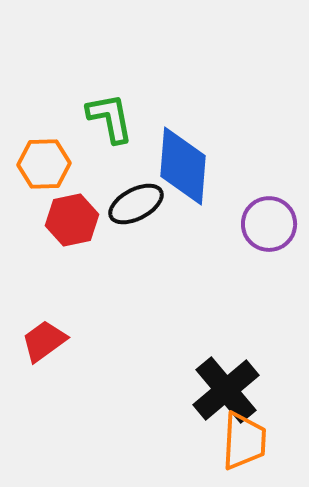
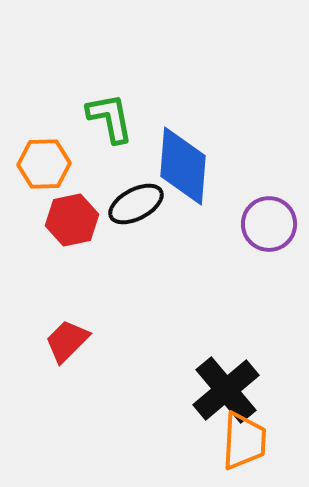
red trapezoid: moved 23 px right; rotated 9 degrees counterclockwise
